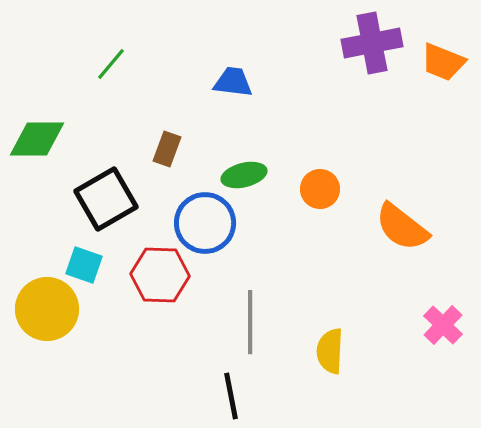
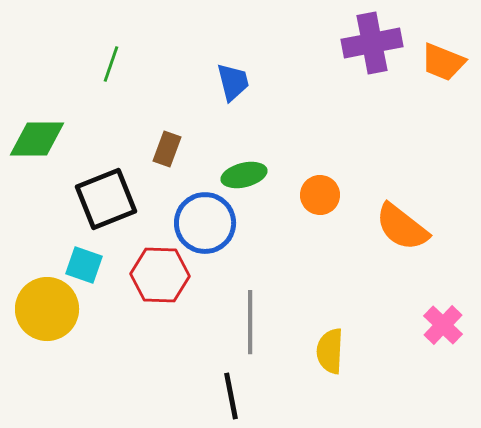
green line: rotated 21 degrees counterclockwise
blue trapezoid: rotated 69 degrees clockwise
orange circle: moved 6 px down
black square: rotated 8 degrees clockwise
